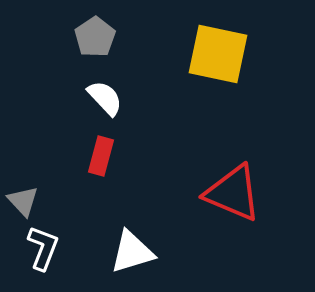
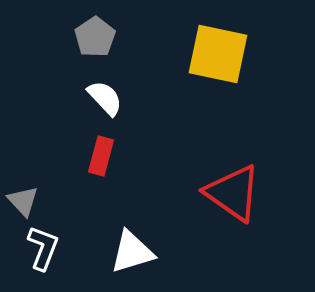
red triangle: rotated 12 degrees clockwise
